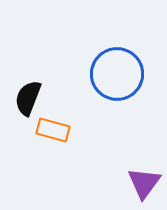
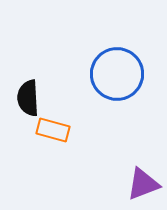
black semicircle: rotated 24 degrees counterclockwise
purple triangle: moved 1 px left, 1 px down; rotated 33 degrees clockwise
